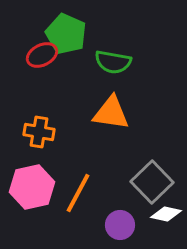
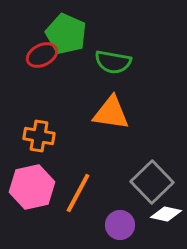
orange cross: moved 4 px down
